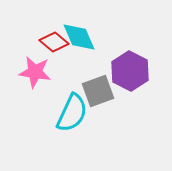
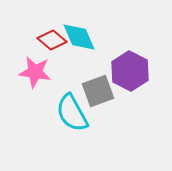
red diamond: moved 2 px left, 2 px up
cyan semicircle: rotated 126 degrees clockwise
